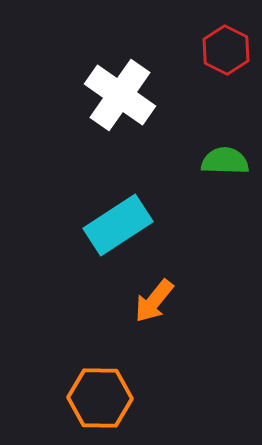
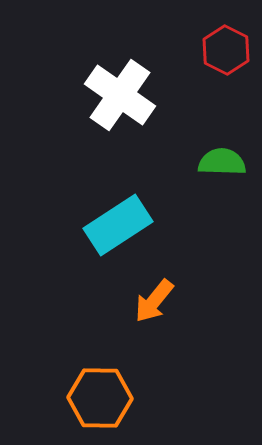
green semicircle: moved 3 px left, 1 px down
